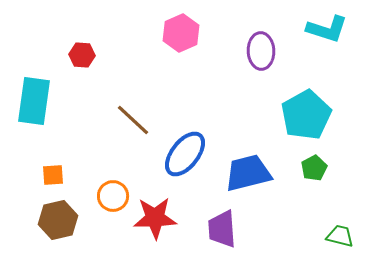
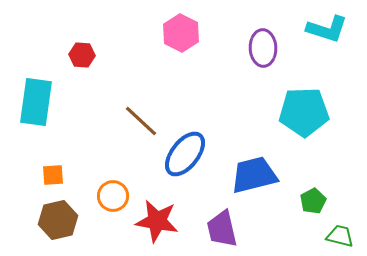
pink hexagon: rotated 9 degrees counterclockwise
purple ellipse: moved 2 px right, 3 px up
cyan rectangle: moved 2 px right, 1 px down
cyan pentagon: moved 2 px left, 3 px up; rotated 27 degrees clockwise
brown line: moved 8 px right, 1 px down
green pentagon: moved 1 px left, 33 px down
blue trapezoid: moved 6 px right, 2 px down
red star: moved 2 px right, 3 px down; rotated 12 degrees clockwise
purple trapezoid: rotated 9 degrees counterclockwise
